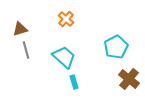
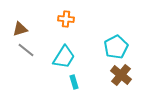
orange cross: rotated 35 degrees counterclockwise
gray line: rotated 36 degrees counterclockwise
cyan trapezoid: rotated 80 degrees clockwise
brown cross: moved 8 px left, 4 px up
